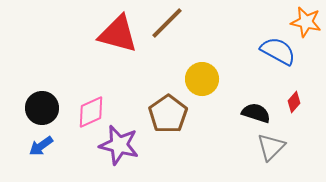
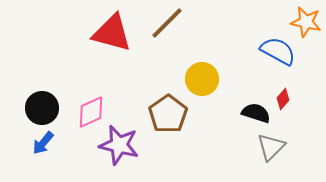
red triangle: moved 6 px left, 1 px up
red diamond: moved 11 px left, 3 px up
blue arrow: moved 2 px right, 3 px up; rotated 15 degrees counterclockwise
